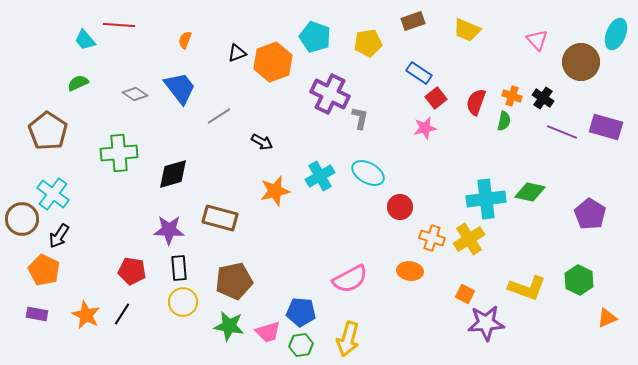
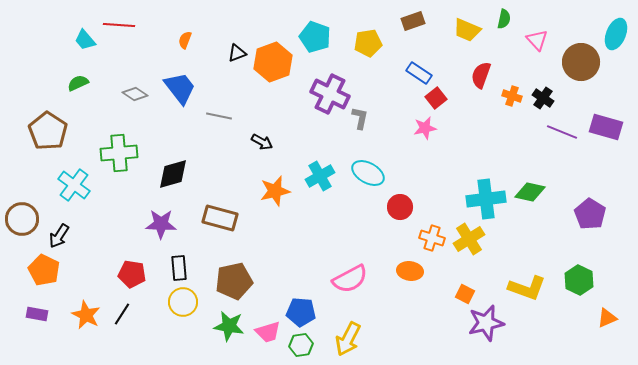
red semicircle at (476, 102): moved 5 px right, 27 px up
gray line at (219, 116): rotated 45 degrees clockwise
green semicircle at (504, 121): moved 102 px up
cyan cross at (53, 194): moved 21 px right, 9 px up
purple star at (169, 230): moved 8 px left, 6 px up
red pentagon at (132, 271): moved 3 px down
purple star at (486, 323): rotated 9 degrees counterclockwise
yellow arrow at (348, 339): rotated 12 degrees clockwise
